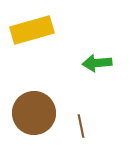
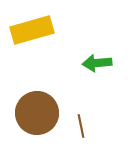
brown circle: moved 3 px right
